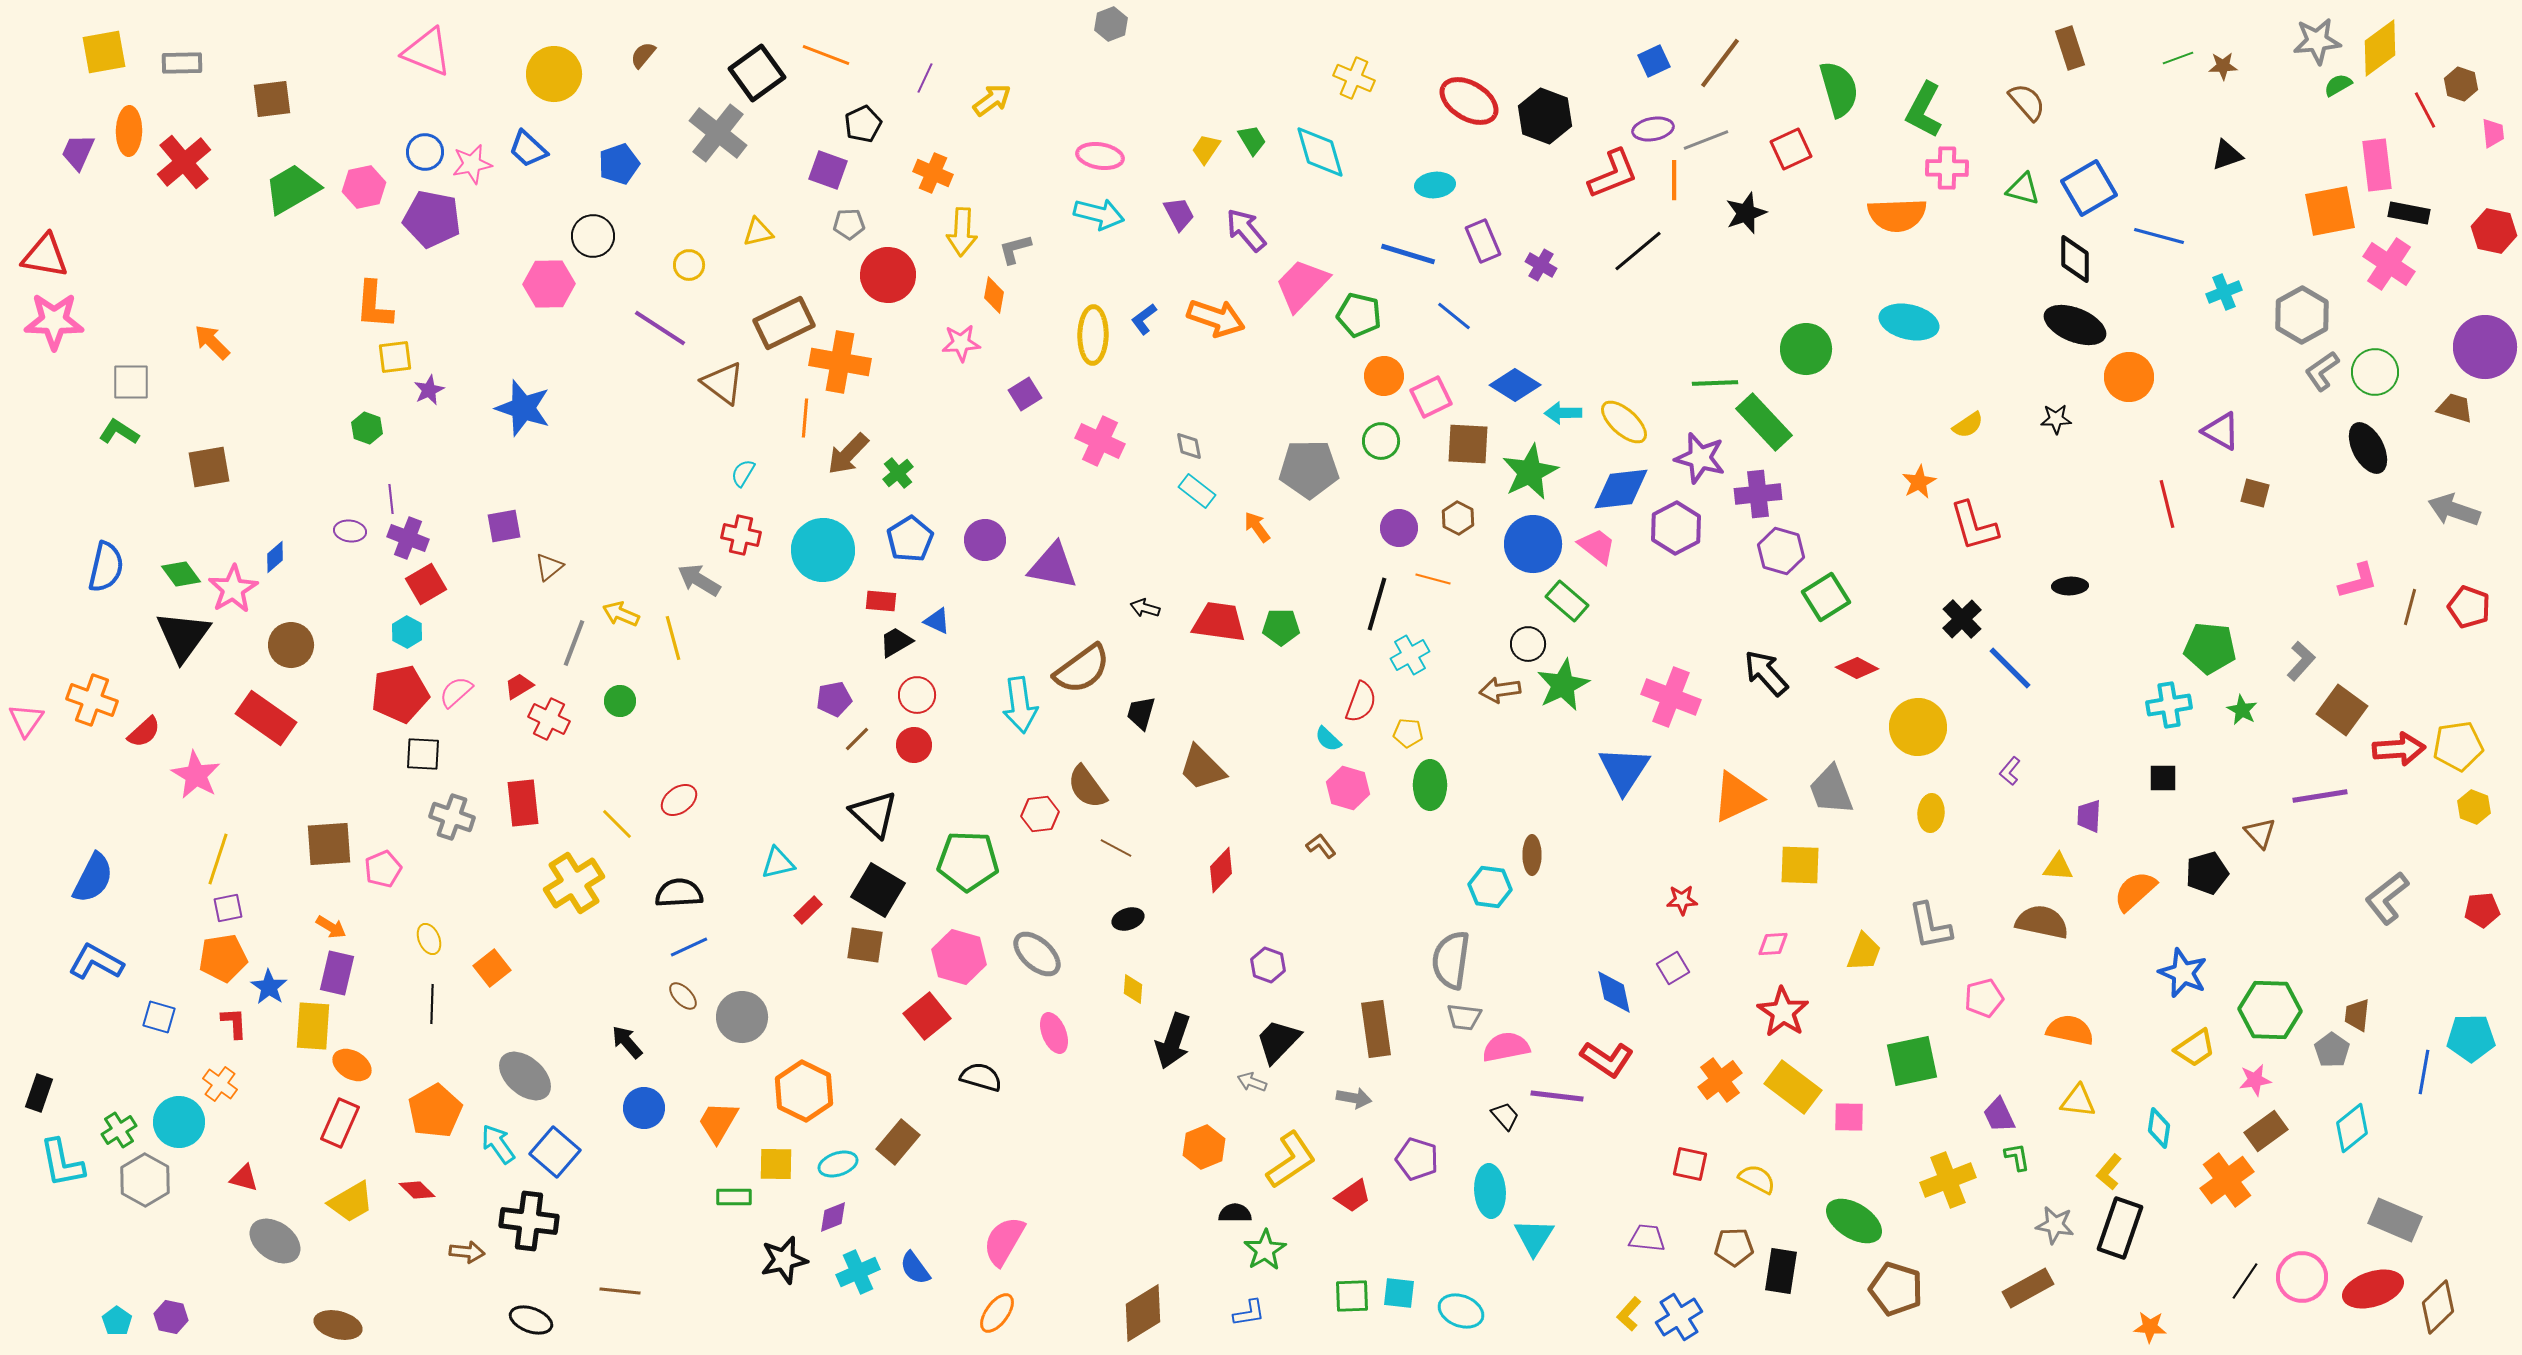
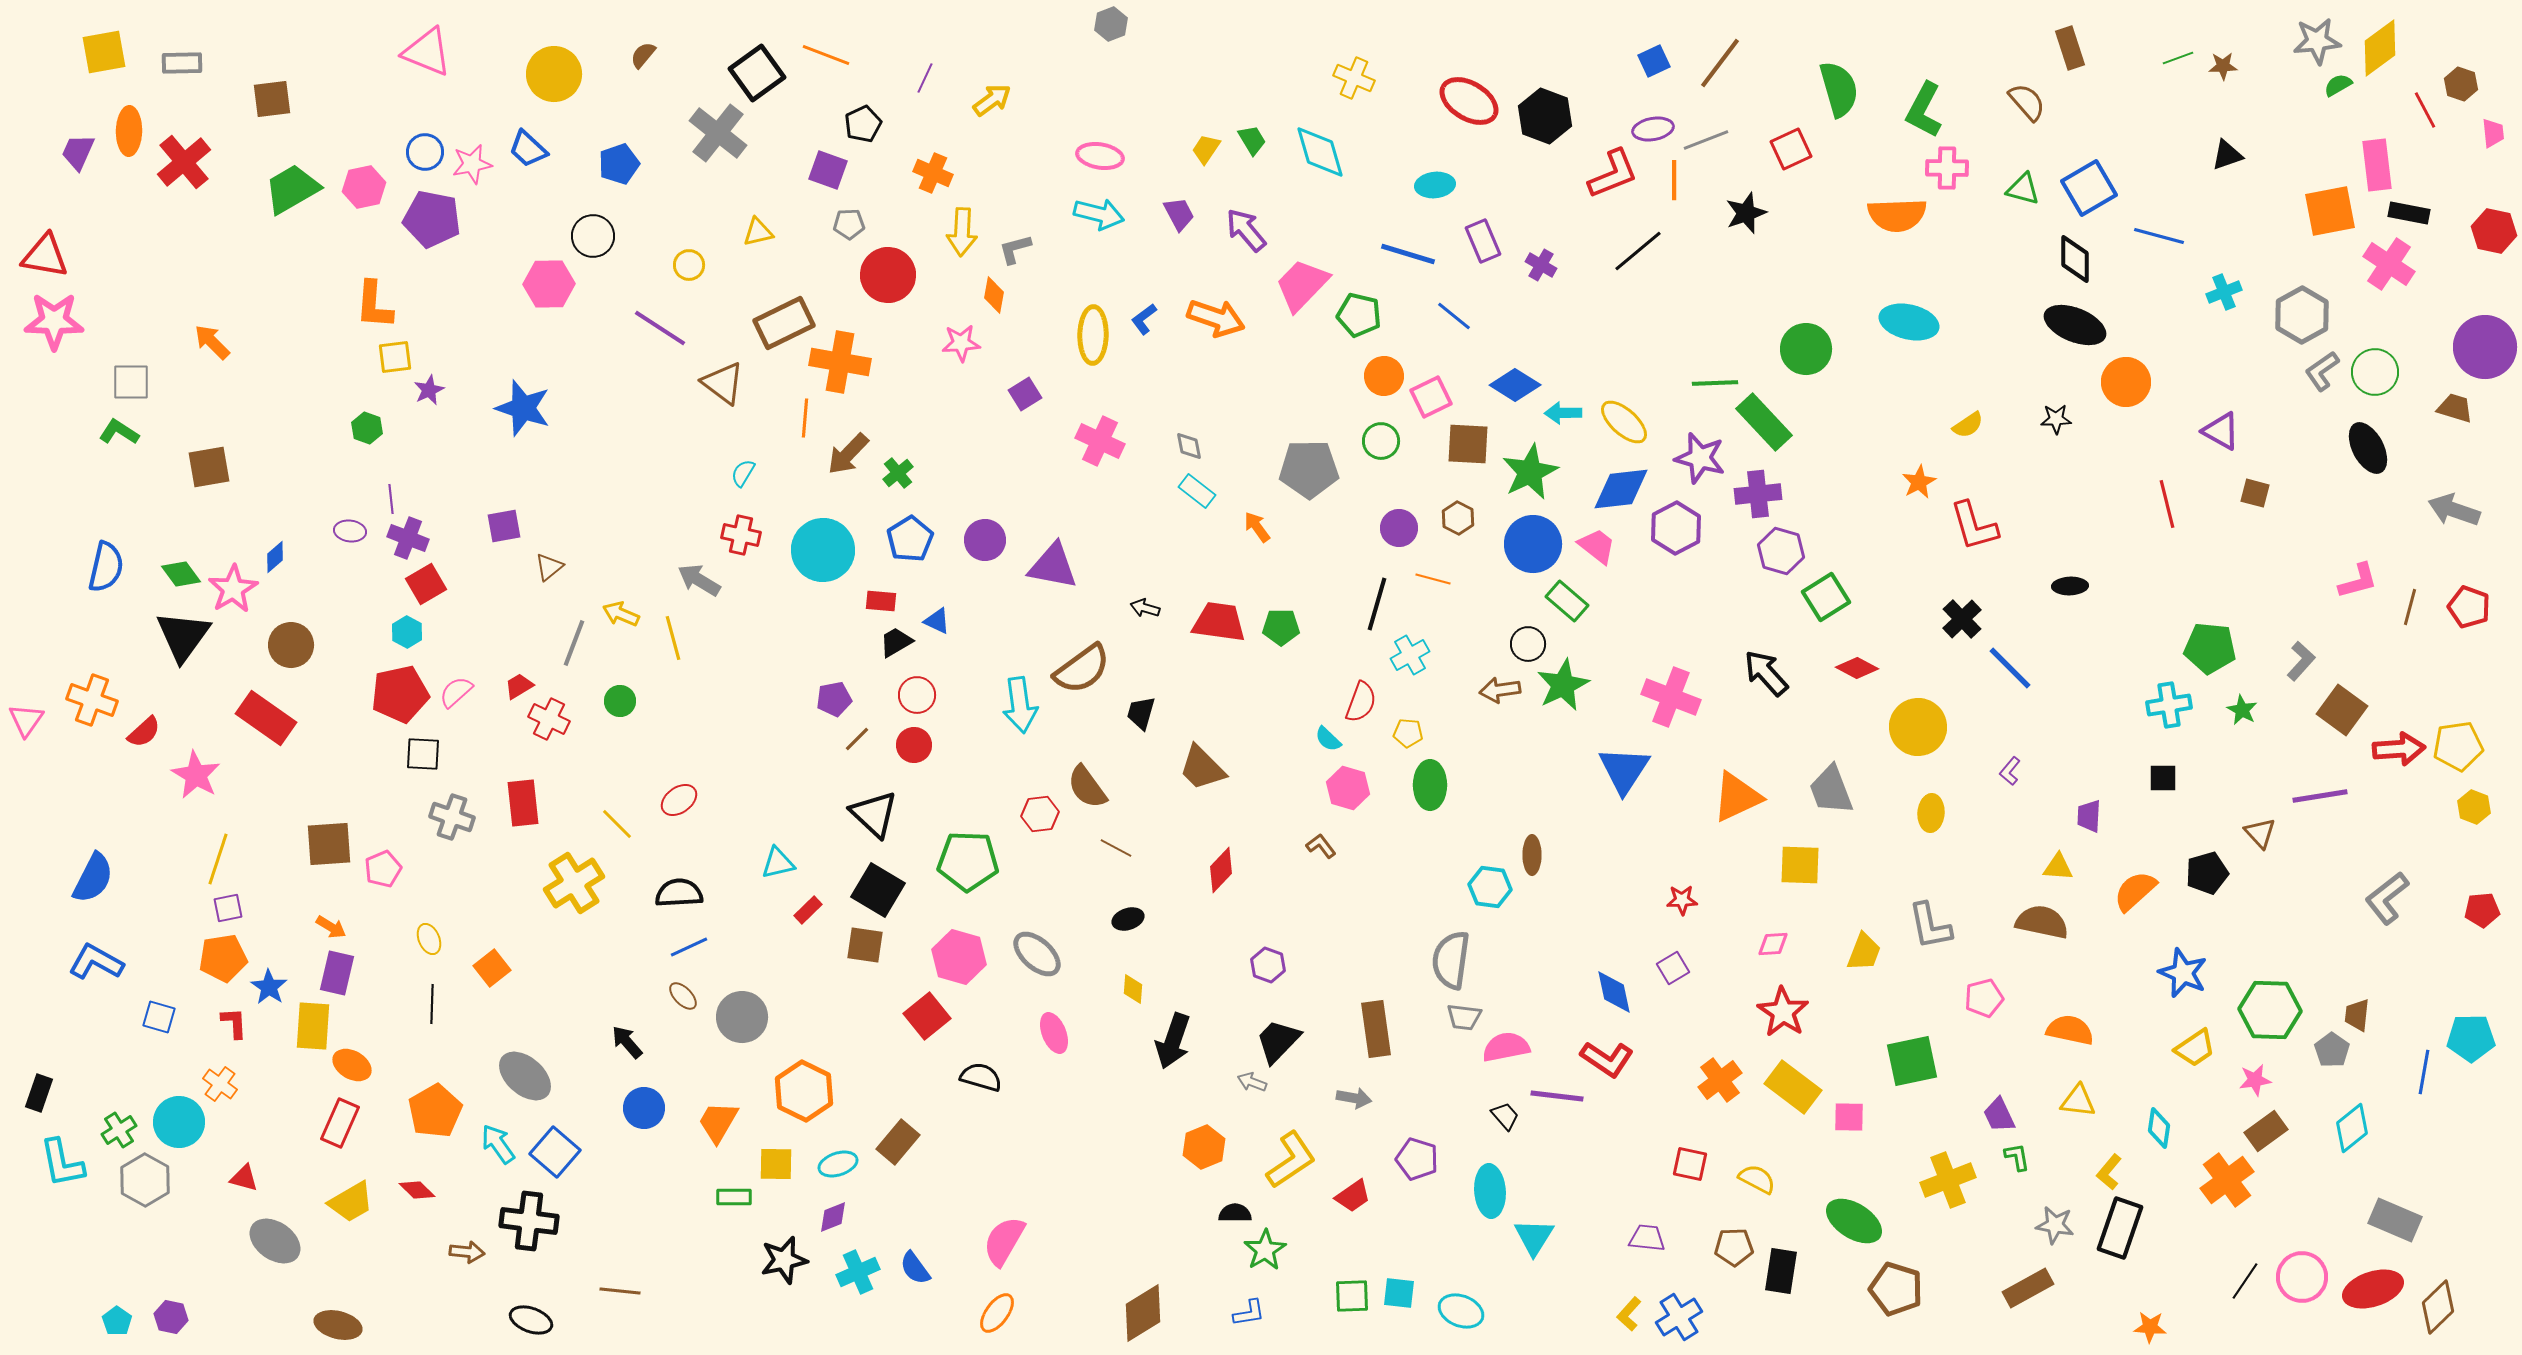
orange circle at (2129, 377): moved 3 px left, 5 px down
